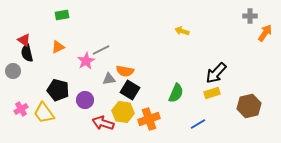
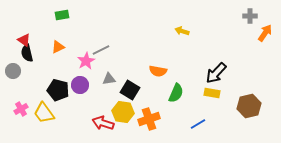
orange semicircle: moved 33 px right
yellow rectangle: rotated 28 degrees clockwise
purple circle: moved 5 px left, 15 px up
